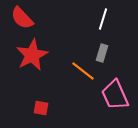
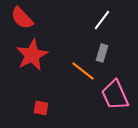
white line: moved 1 px left, 1 px down; rotated 20 degrees clockwise
